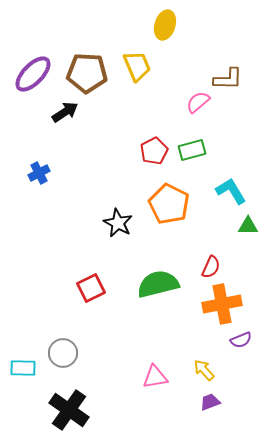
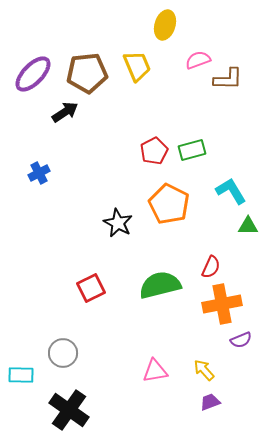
brown pentagon: rotated 9 degrees counterclockwise
pink semicircle: moved 42 px up; rotated 20 degrees clockwise
green semicircle: moved 2 px right, 1 px down
cyan rectangle: moved 2 px left, 7 px down
pink triangle: moved 6 px up
